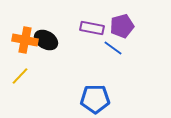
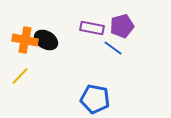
blue pentagon: rotated 12 degrees clockwise
